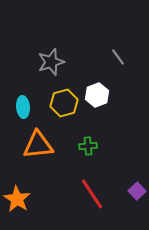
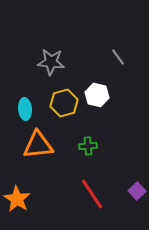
gray star: rotated 24 degrees clockwise
white hexagon: rotated 25 degrees counterclockwise
cyan ellipse: moved 2 px right, 2 px down
